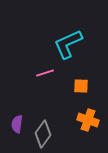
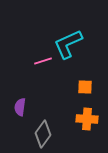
pink line: moved 2 px left, 12 px up
orange square: moved 4 px right, 1 px down
orange cross: moved 1 px left, 1 px up; rotated 15 degrees counterclockwise
purple semicircle: moved 3 px right, 17 px up
